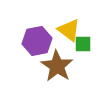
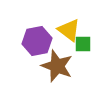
brown star: rotated 12 degrees counterclockwise
